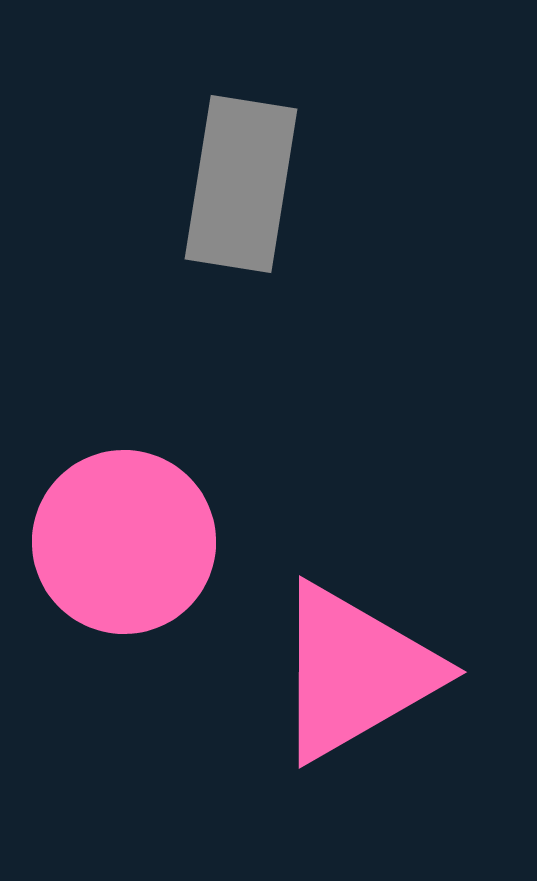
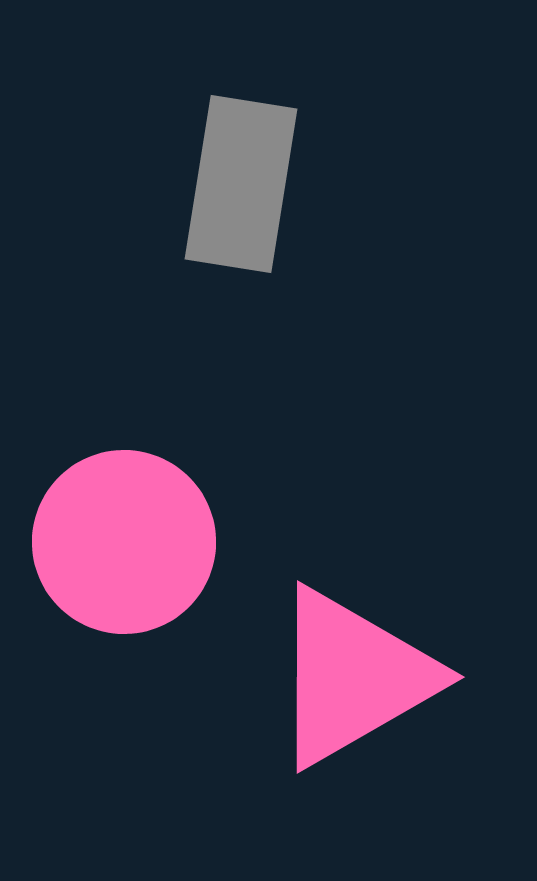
pink triangle: moved 2 px left, 5 px down
